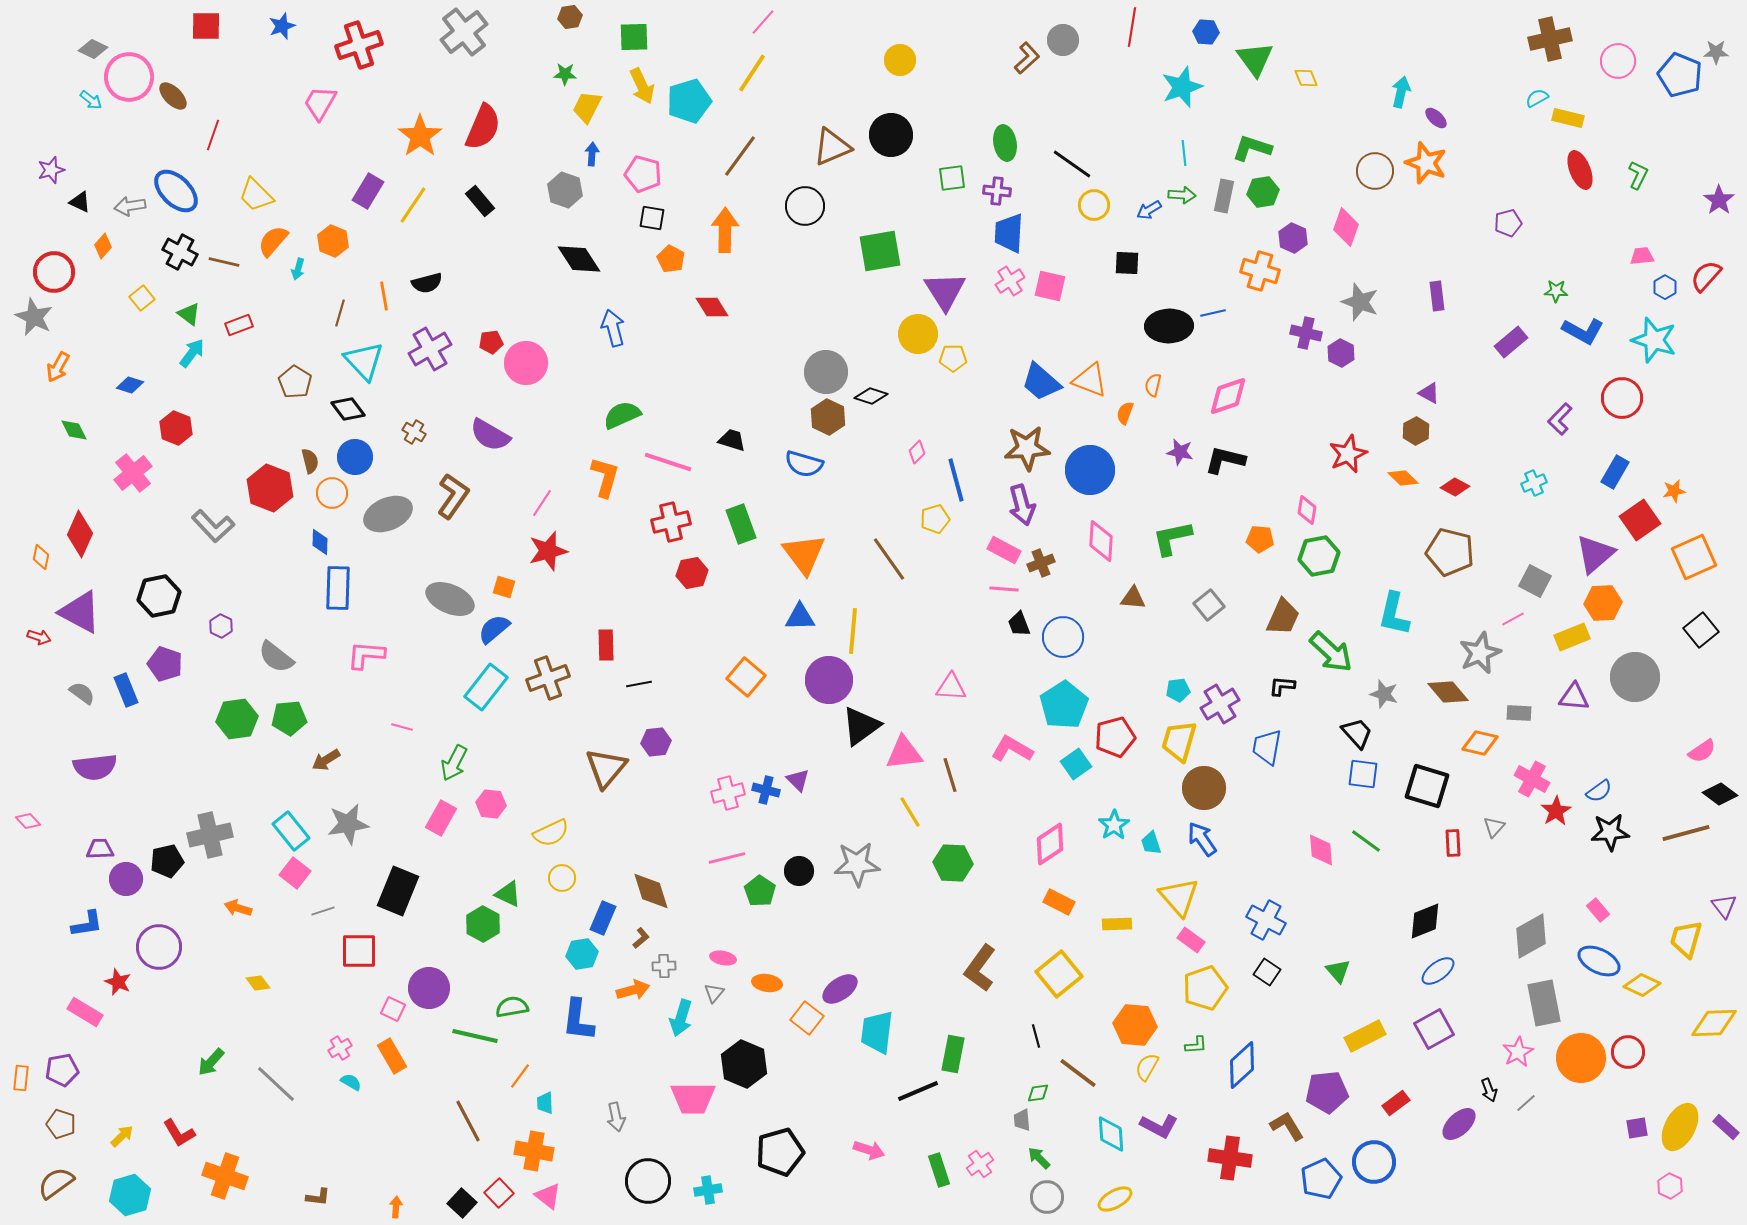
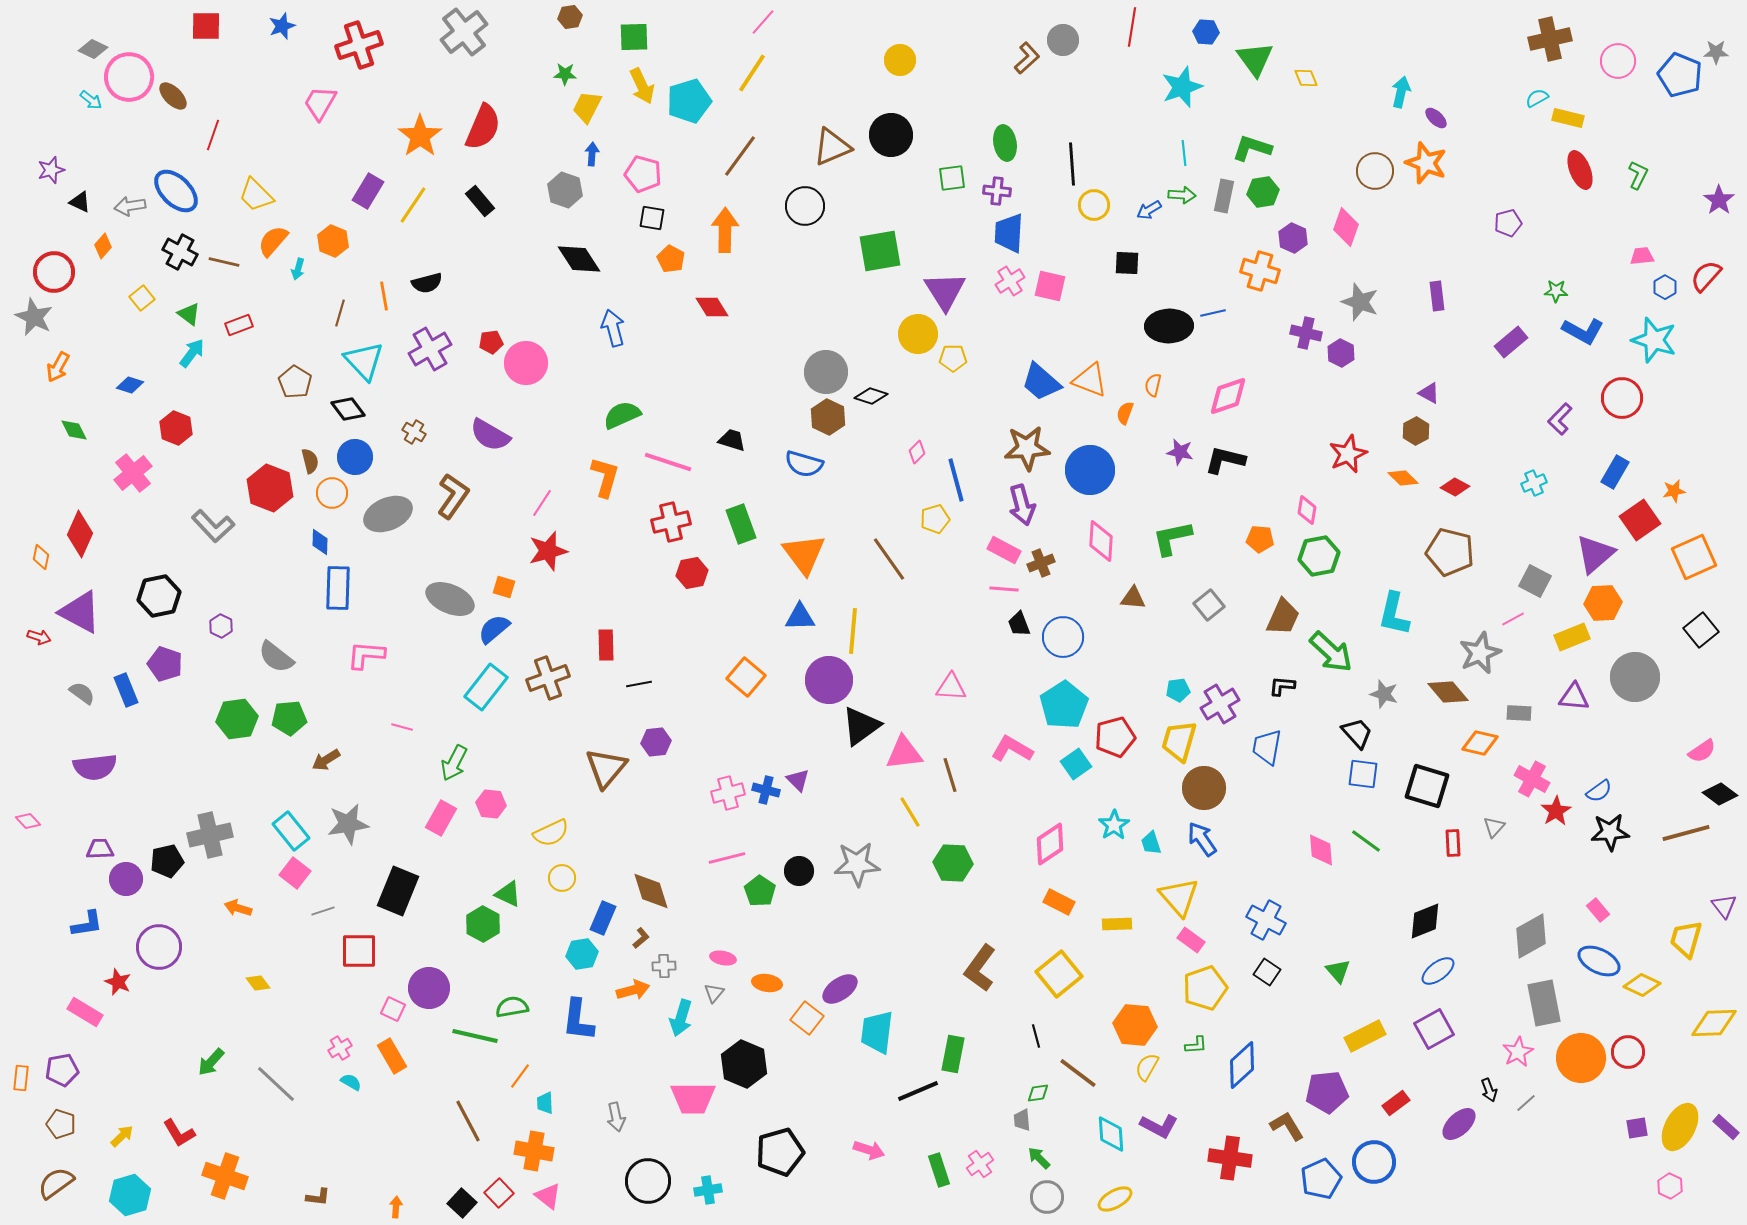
black line at (1072, 164): rotated 51 degrees clockwise
